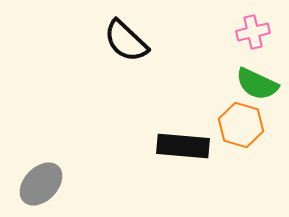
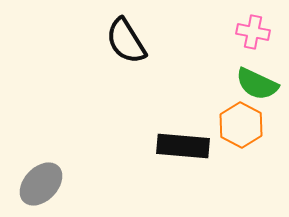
pink cross: rotated 24 degrees clockwise
black semicircle: rotated 15 degrees clockwise
orange hexagon: rotated 12 degrees clockwise
